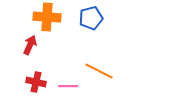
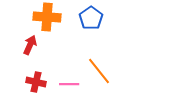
blue pentagon: rotated 20 degrees counterclockwise
orange line: rotated 24 degrees clockwise
pink line: moved 1 px right, 2 px up
